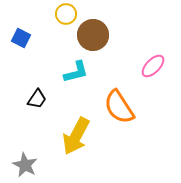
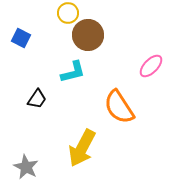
yellow circle: moved 2 px right, 1 px up
brown circle: moved 5 px left
pink ellipse: moved 2 px left
cyan L-shape: moved 3 px left
yellow arrow: moved 6 px right, 12 px down
gray star: moved 1 px right, 2 px down
